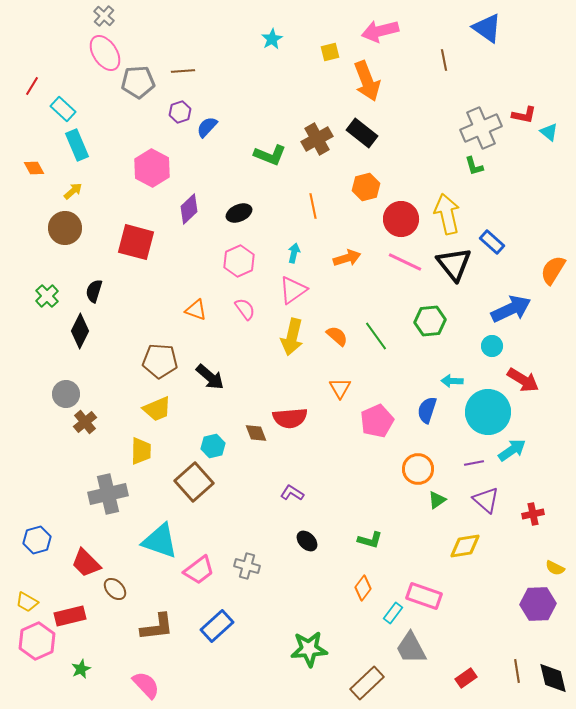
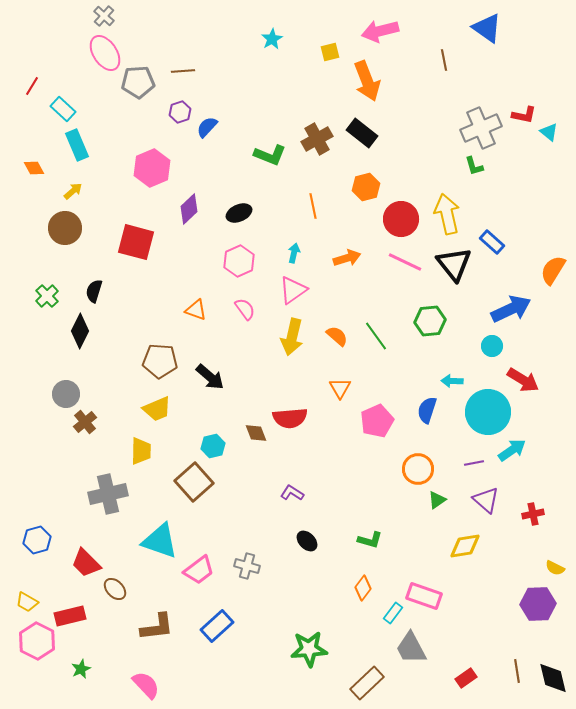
pink hexagon at (152, 168): rotated 9 degrees clockwise
pink hexagon at (37, 641): rotated 9 degrees counterclockwise
